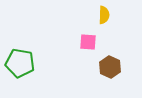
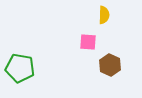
green pentagon: moved 5 px down
brown hexagon: moved 2 px up
